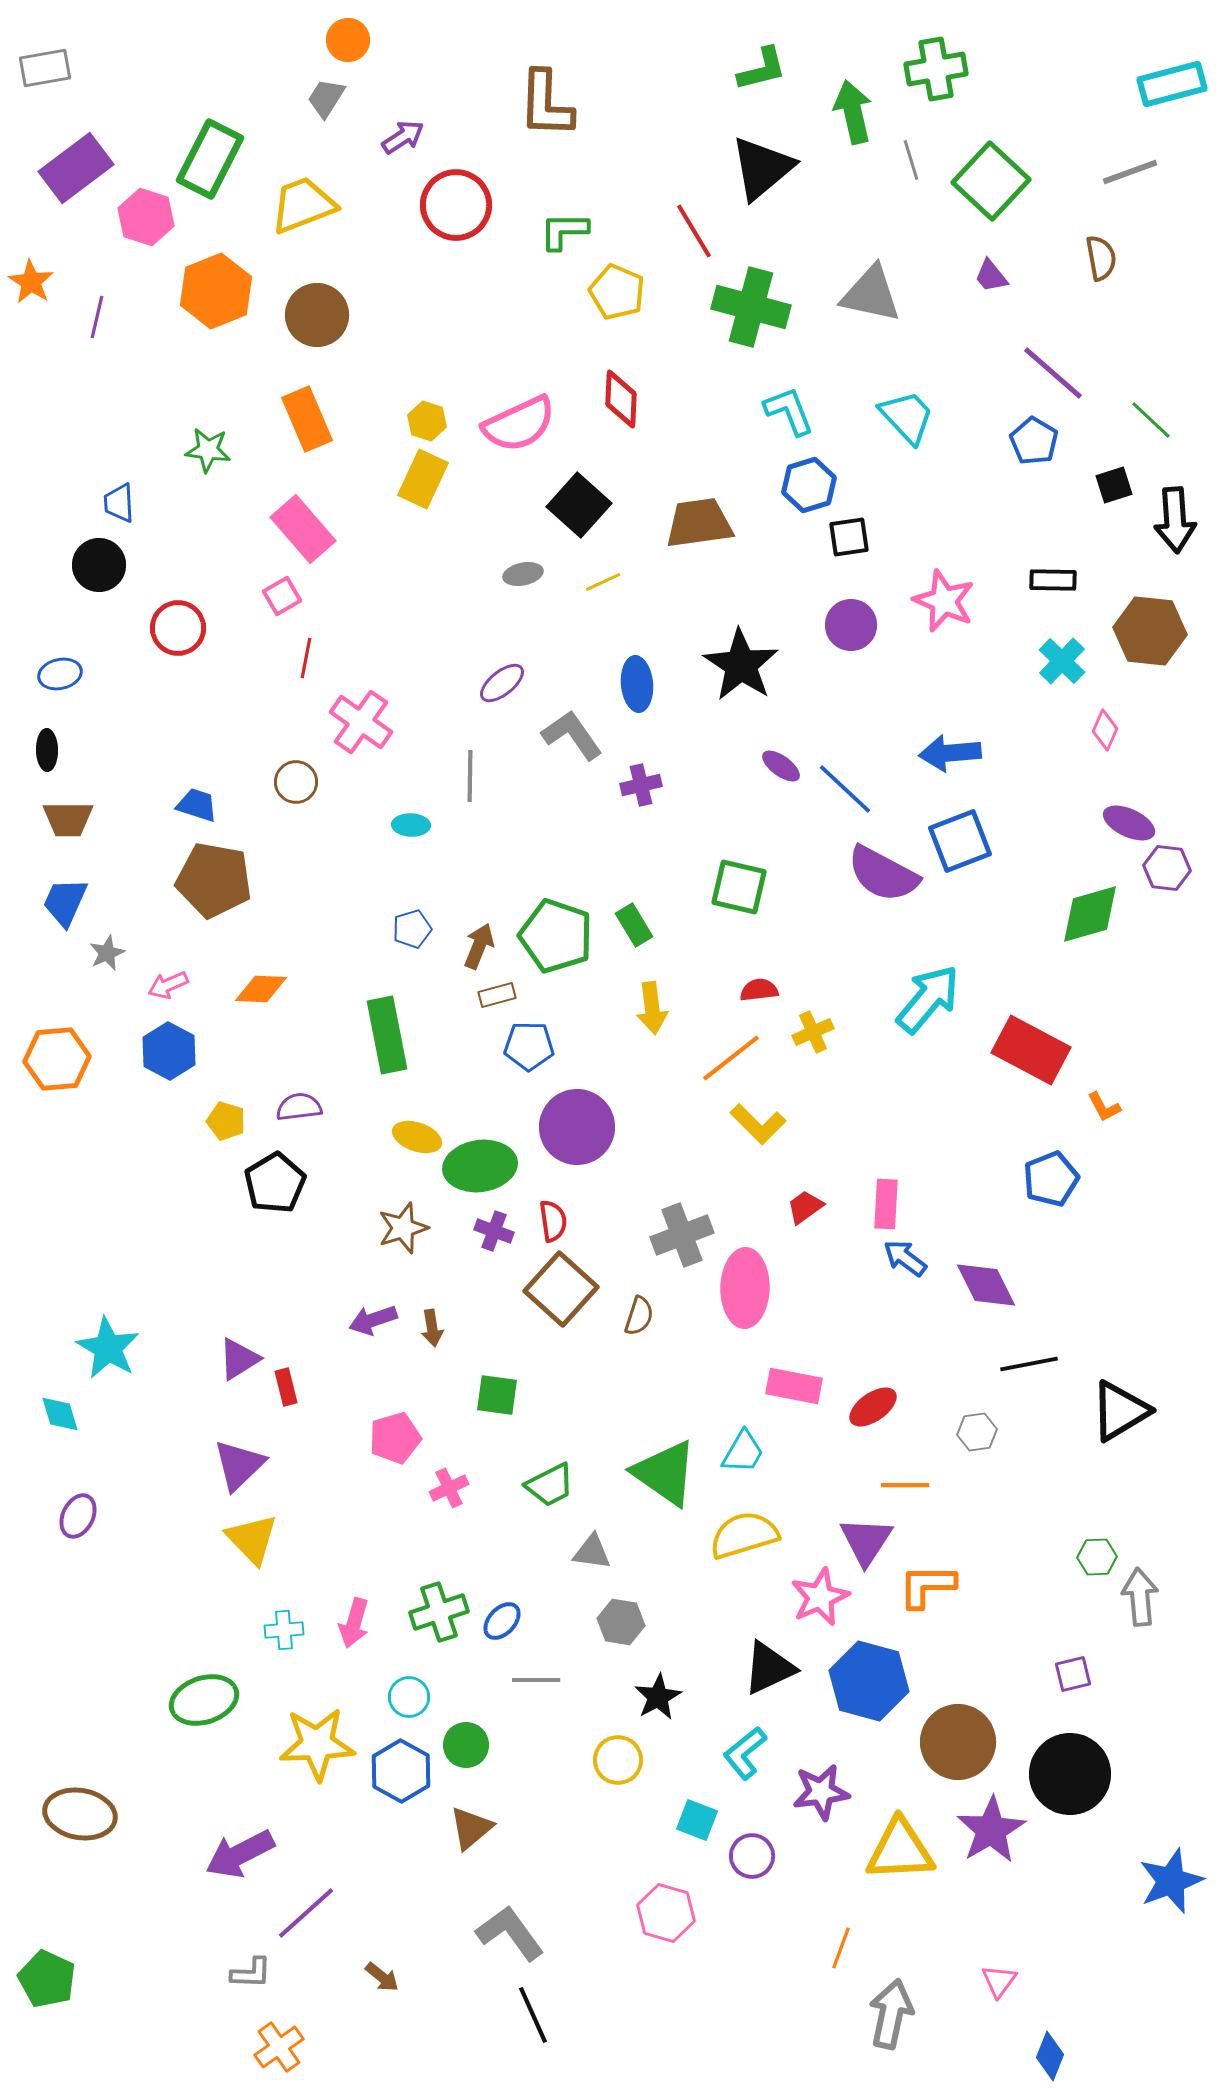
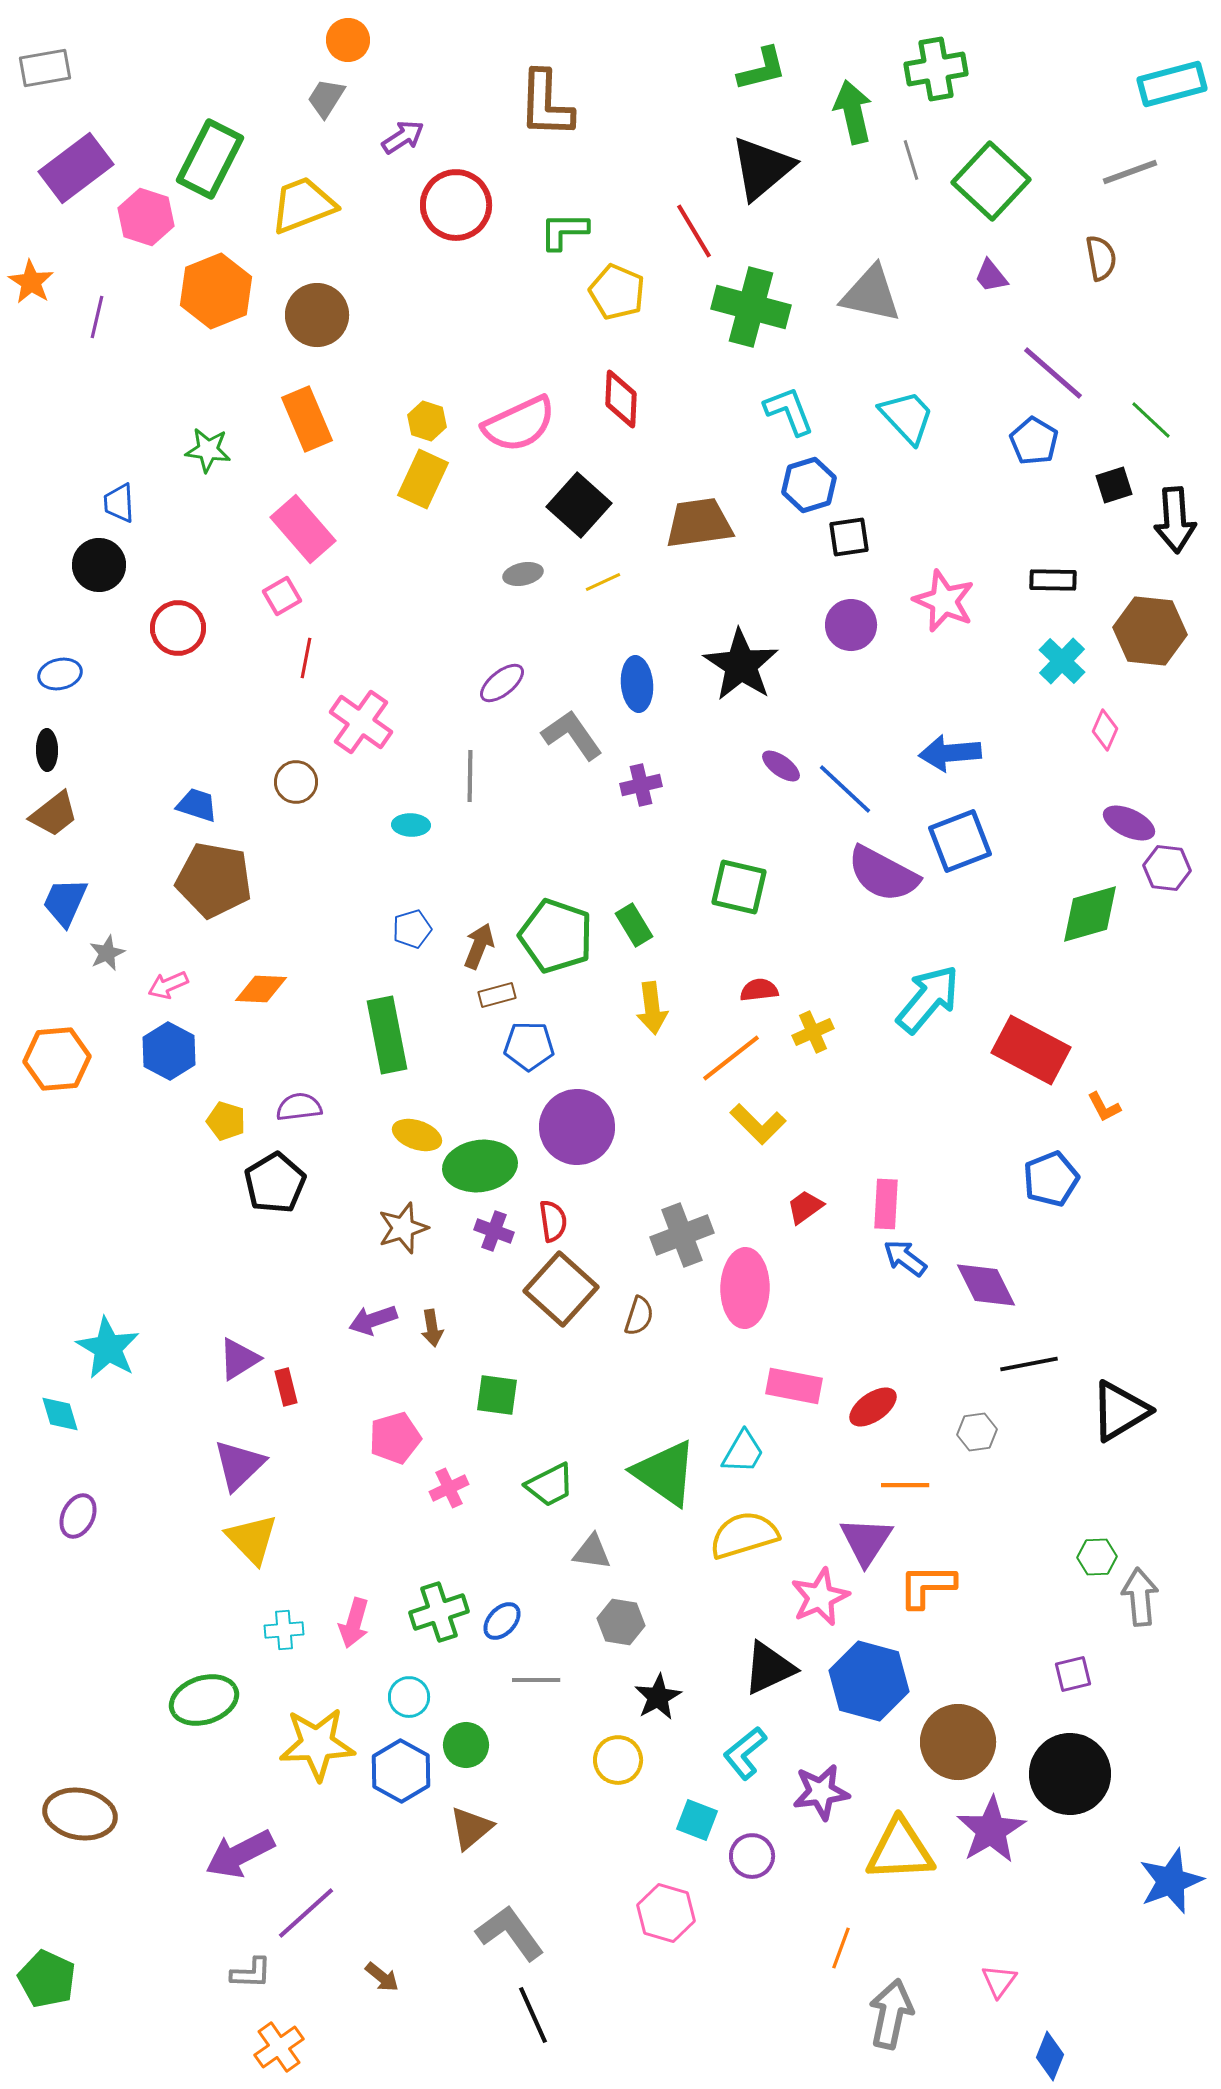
brown trapezoid at (68, 819): moved 14 px left, 5 px up; rotated 38 degrees counterclockwise
yellow ellipse at (417, 1137): moved 2 px up
